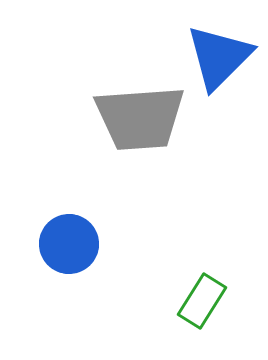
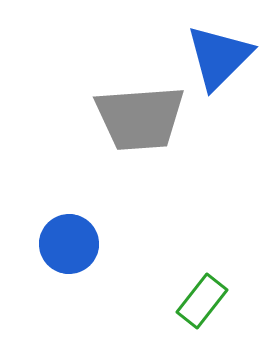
green rectangle: rotated 6 degrees clockwise
